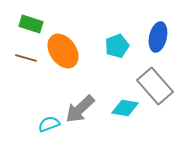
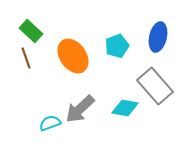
green rectangle: moved 7 px down; rotated 25 degrees clockwise
orange ellipse: moved 10 px right, 5 px down
brown line: rotated 55 degrees clockwise
cyan semicircle: moved 1 px right, 1 px up
